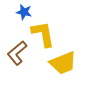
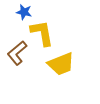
yellow L-shape: moved 1 px left, 1 px up
yellow trapezoid: moved 2 px left, 1 px down
